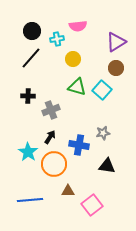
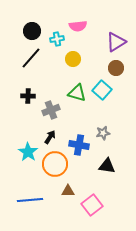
green triangle: moved 6 px down
orange circle: moved 1 px right
